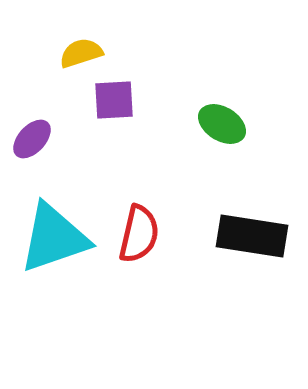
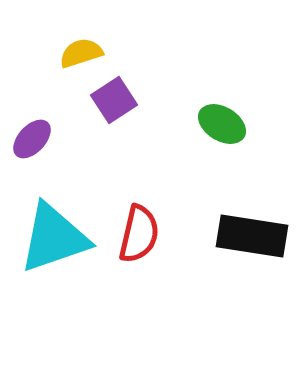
purple square: rotated 30 degrees counterclockwise
